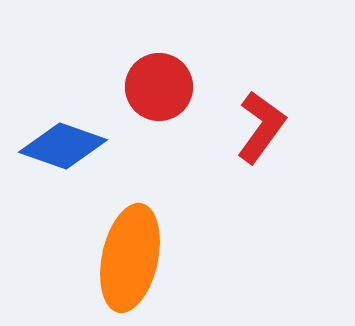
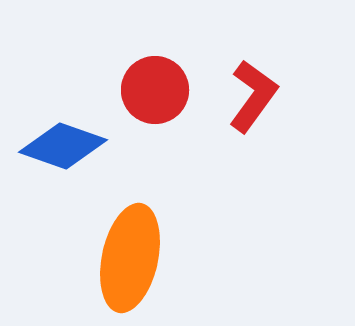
red circle: moved 4 px left, 3 px down
red L-shape: moved 8 px left, 31 px up
